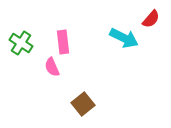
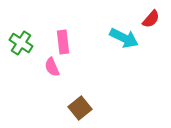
brown square: moved 3 px left, 4 px down
